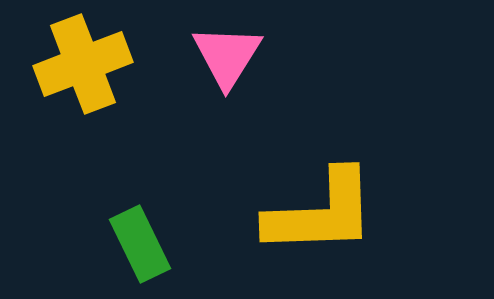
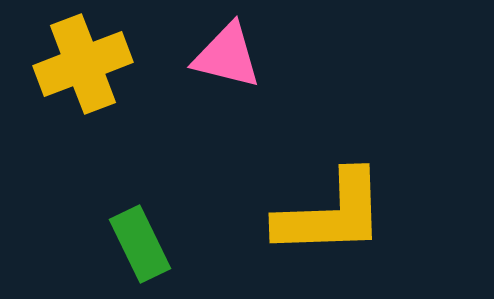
pink triangle: rotated 48 degrees counterclockwise
yellow L-shape: moved 10 px right, 1 px down
